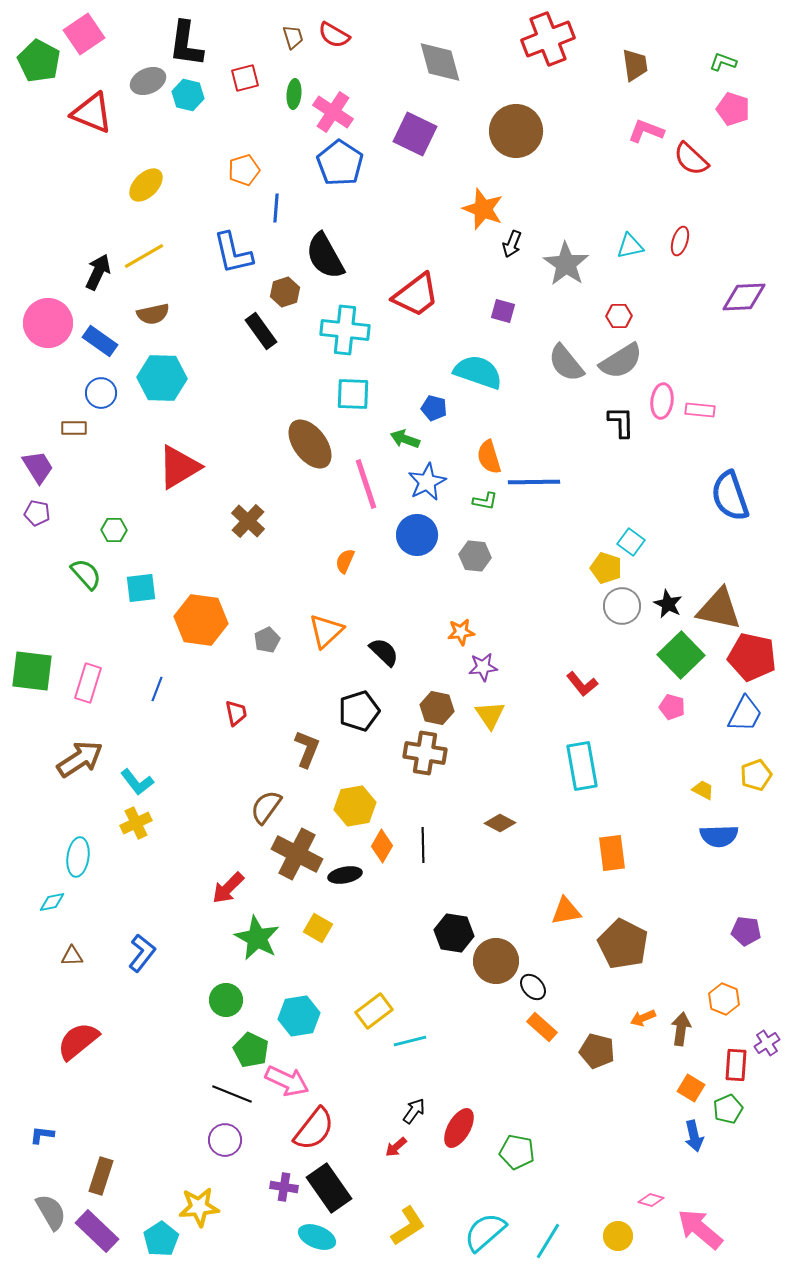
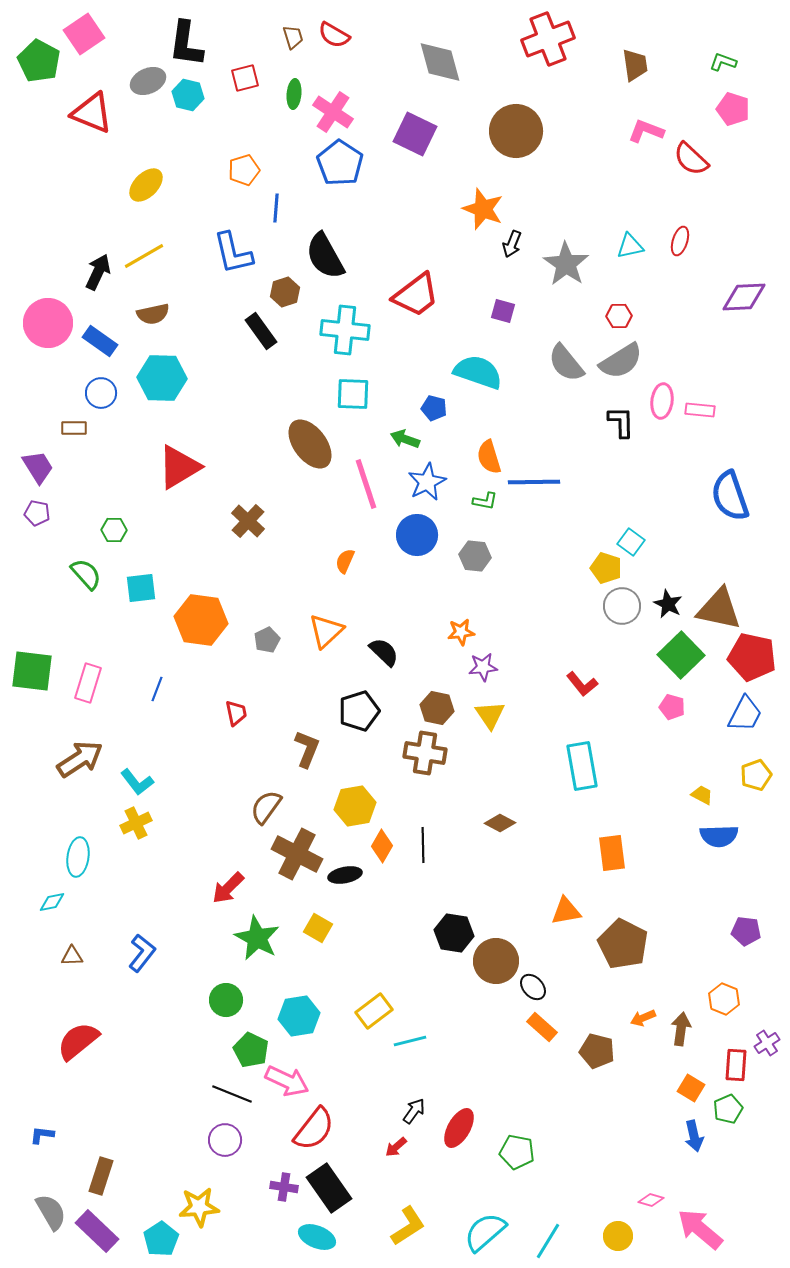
yellow trapezoid at (703, 790): moved 1 px left, 5 px down
